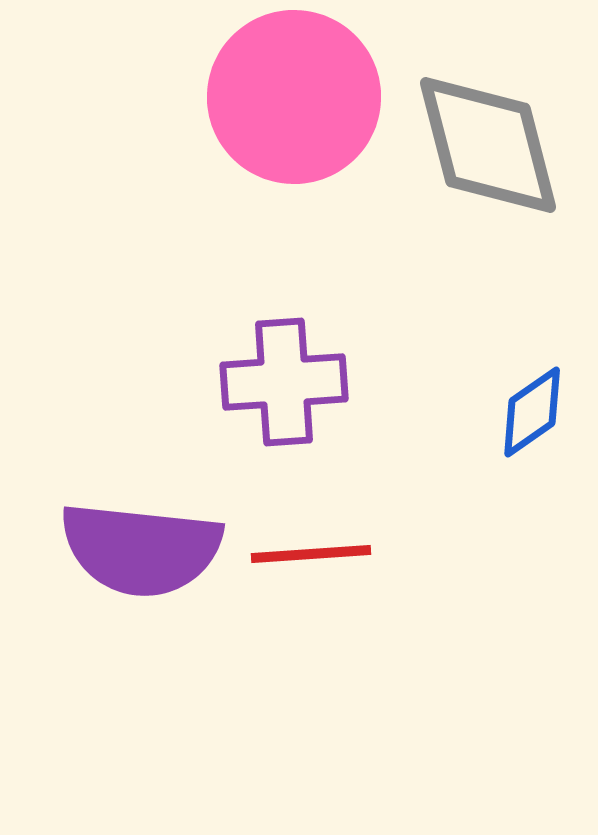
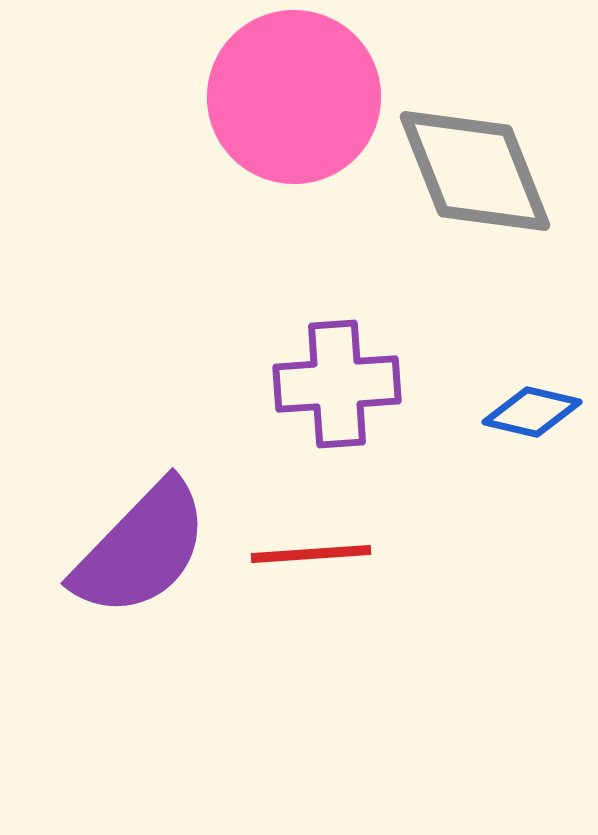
gray diamond: moved 13 px left, 26 px down; rotated 7 degrees counterclockwise
purple cross: moved 53 px right, 2 px down
blue diamond: rotated 48 degrees clockwise
purple semicircle: rotated 52 degrees counterclockwise
